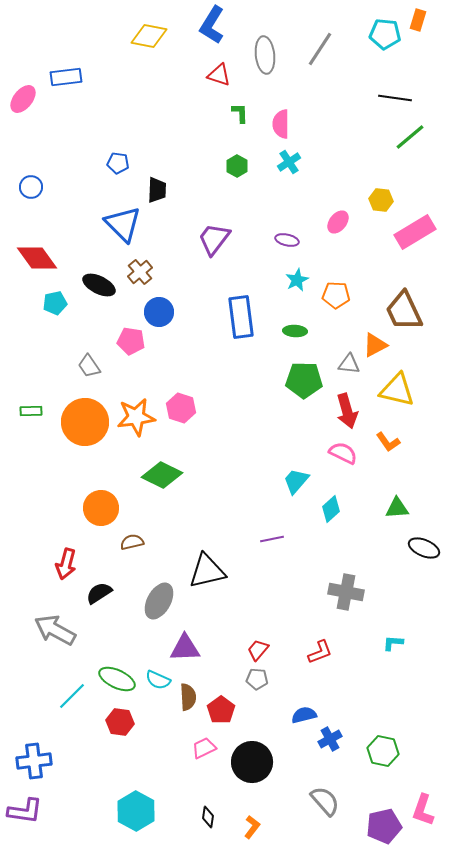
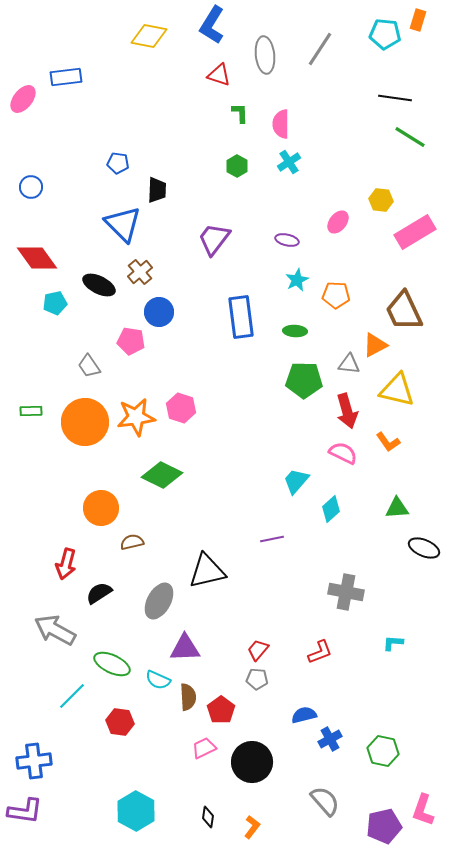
green line at (410, 137): rotated 72 degrees clockwise
green ellipse at (117, 679): moved 5 px left, 15 px up
